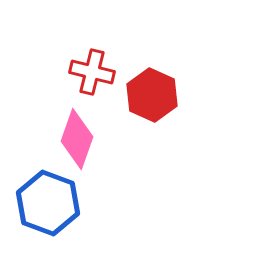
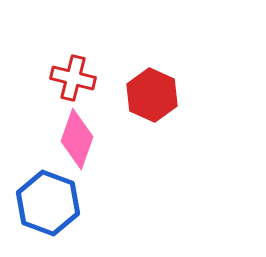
red cross: moved 19 px left, 6 px down
